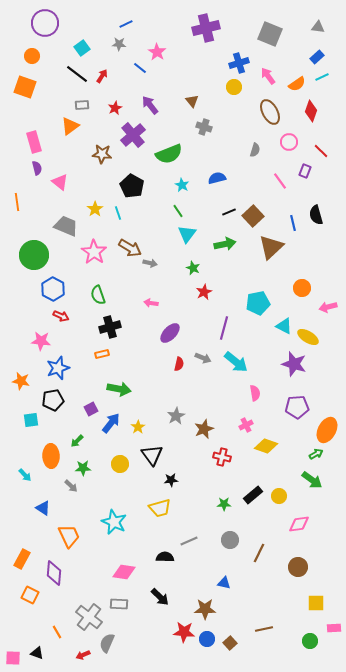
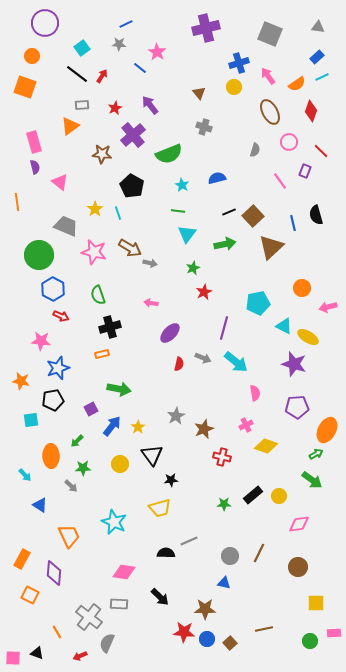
brown triangle at (192, 101): moved 7 px right, 8 px up
purple semicircle at (37, 168): moved 2 px left, 1 px up
green line at (178, 211): rotated 48 degrees counterclockwise
pink star at (94, 252): rotated 20 degrees counterclockwise
green circle at (34, 255): moved 5 px right
green star at (193, 268): rotated 24 degrees clockwise
blue arrow at (111, 423): moved 1 px right, 3 px down
blue triangle at (43, 508): moved 3 px left, 3 px up
gray circle at (230, 540): moved 16 px down
black semicircle at (165, 557): moved 1 px right, 4 px up
pink rectangle at (334, 628): moved 5 px down
red arrow at (83, 655): moved 3 px left, 1 px down
